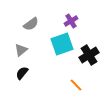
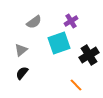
gray semicircle: moved 3 px right, 2 px up
cyan square: moved 3 px left, 1 px up
